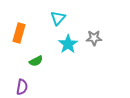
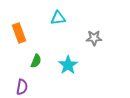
cyan triangle: rotated 42 degrees clockwise
orange rectangle: rotated 36 degrees counterclockwise
cyan star: moved 21 px down
green semicircle: rotated 40 degrees counterclockwise
